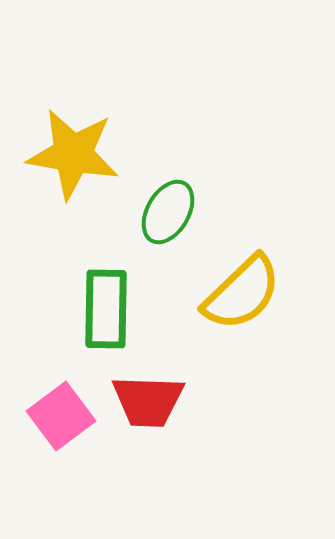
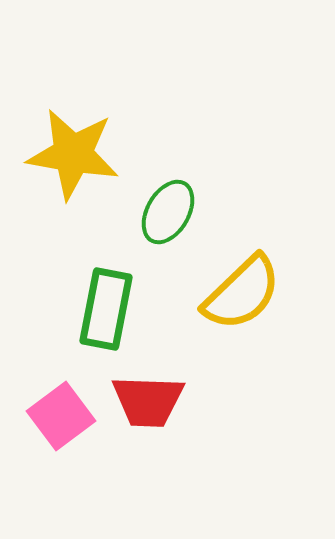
green rectangle: rotated 10 degrees clockwise
